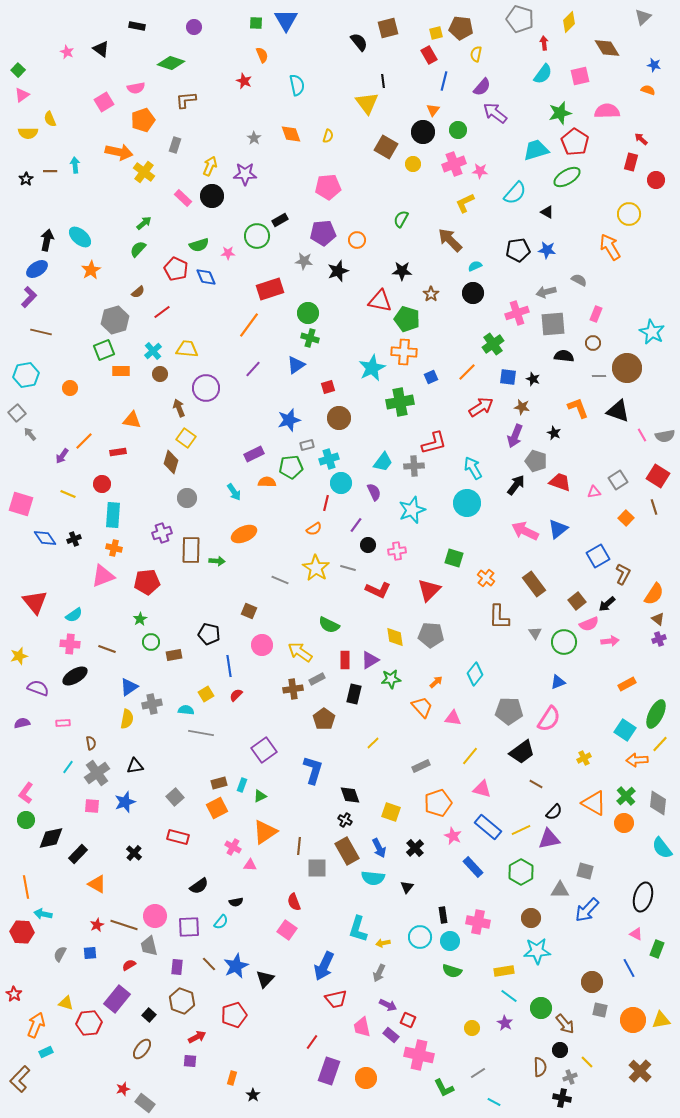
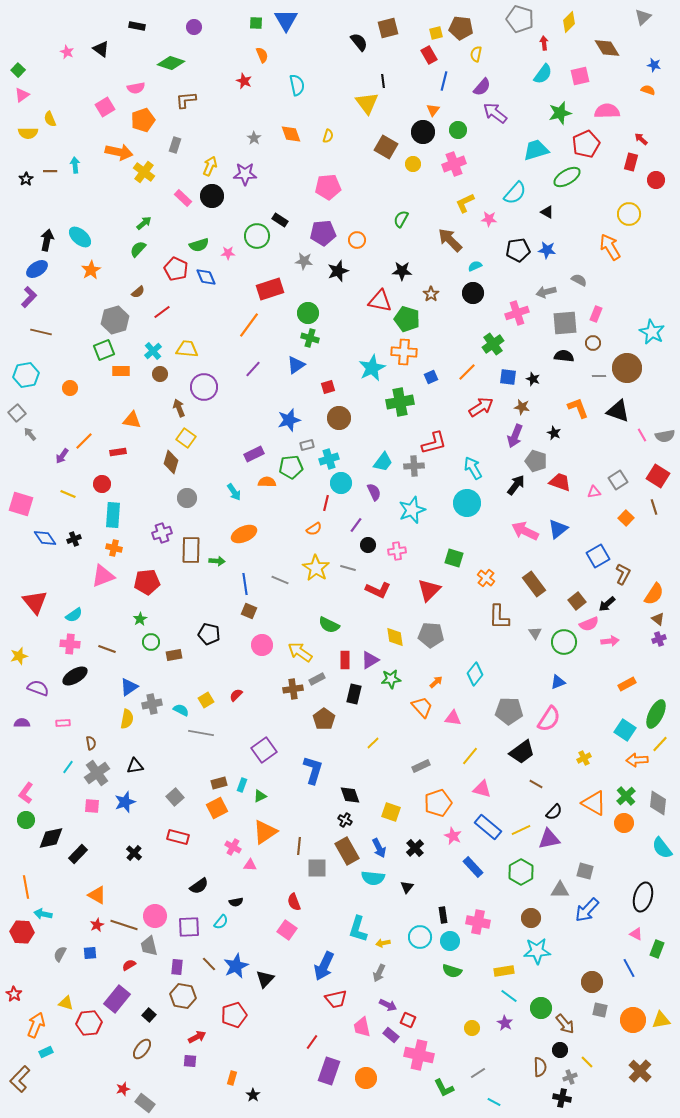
pink square at (104, 102): moved 1 px right, 5 px down
red pentagon at (575, 142): moved 11 px right, 2 px down; rotated 16 degrees clockwise
pink star at (480, 171): moved 9 px right, 48 px down
black rectangle at (280, 220): rotated 63 degrees clockwise
gray square at (553, 324): moved 12 px right, 1 px up
purple circle at (206, 388): moved 2 px left, 1 px up
blue line at (229, 666): moved 16 px right, 82 px up
yellow square at (206, 694): moved 6 px down
cyan semicircle at (186, 710): moved 5 px left; rotated 21 degrees clockwise
purple semicircle at (22, 723): rotated 14 degrees clockwise
orange triangle at (97, 884): moved 11 px down
brown hexagon at (182, 1001): moved 1 px right, 5 px up; rotated 10 degrees counterclockwise
